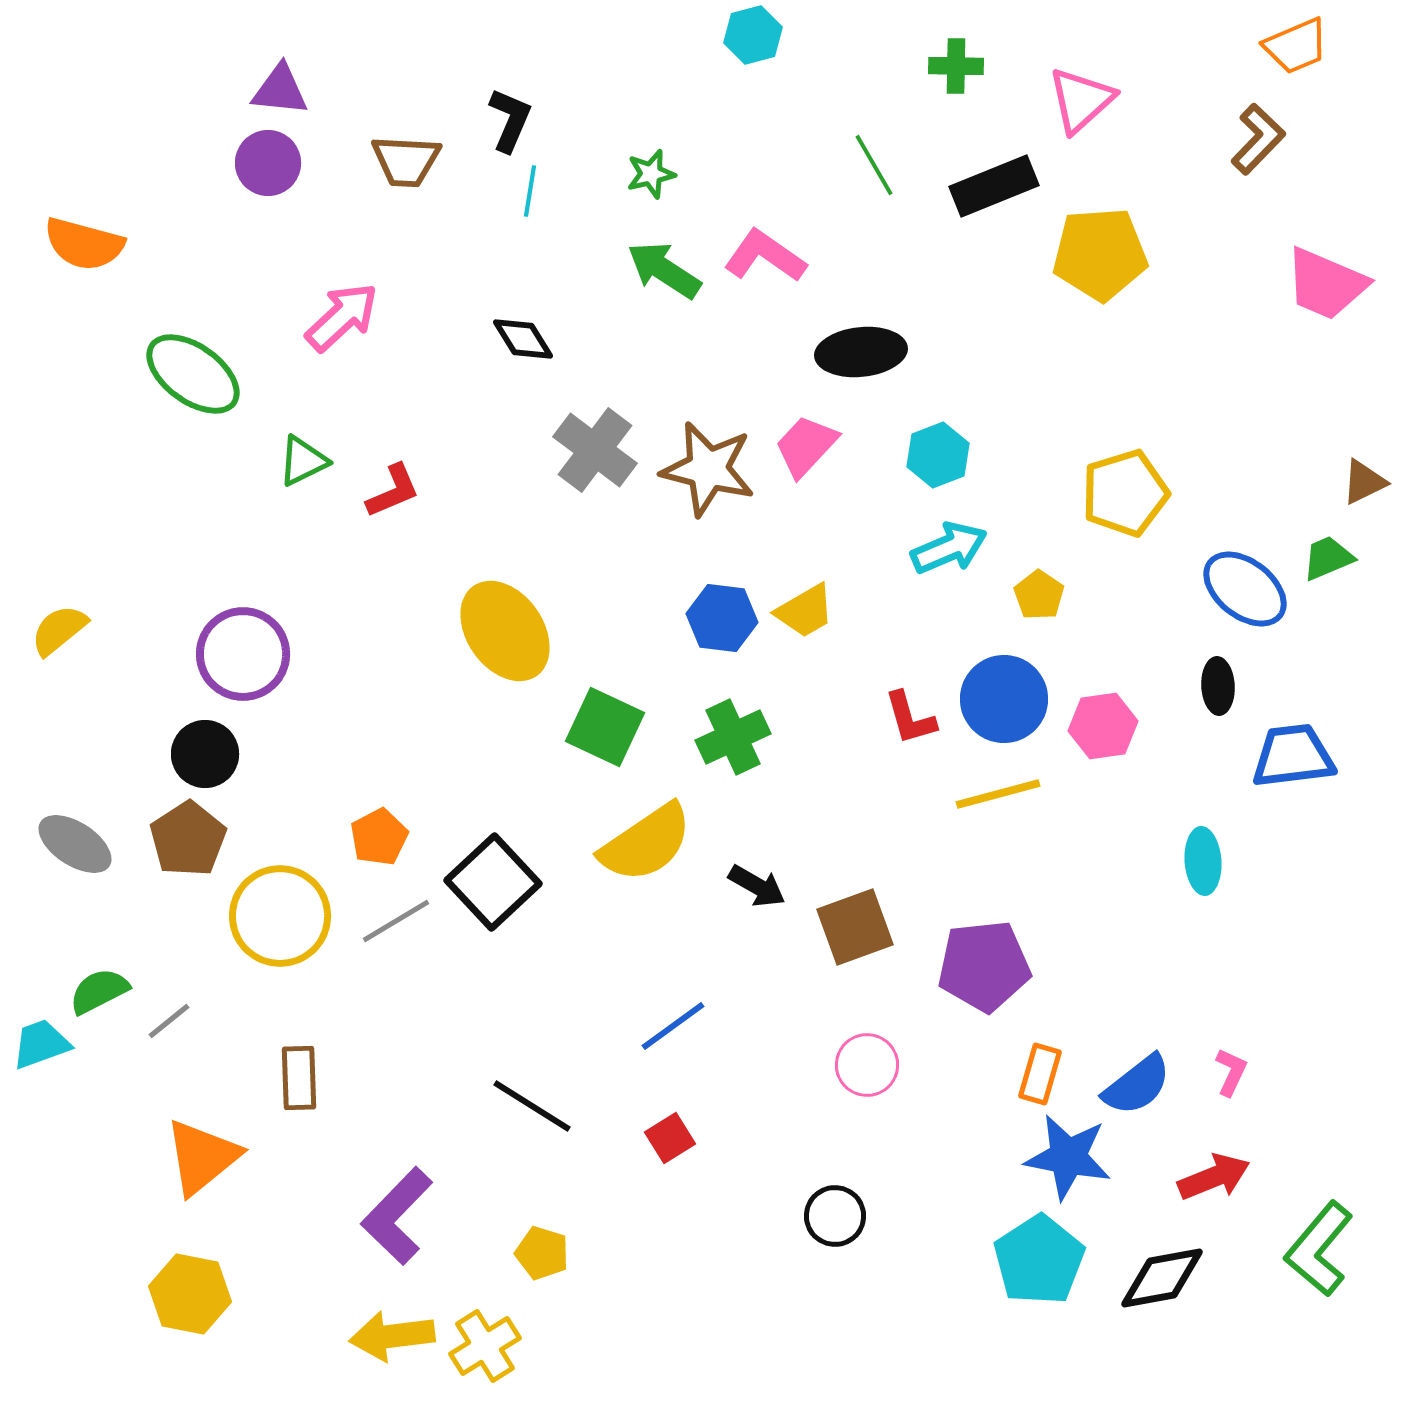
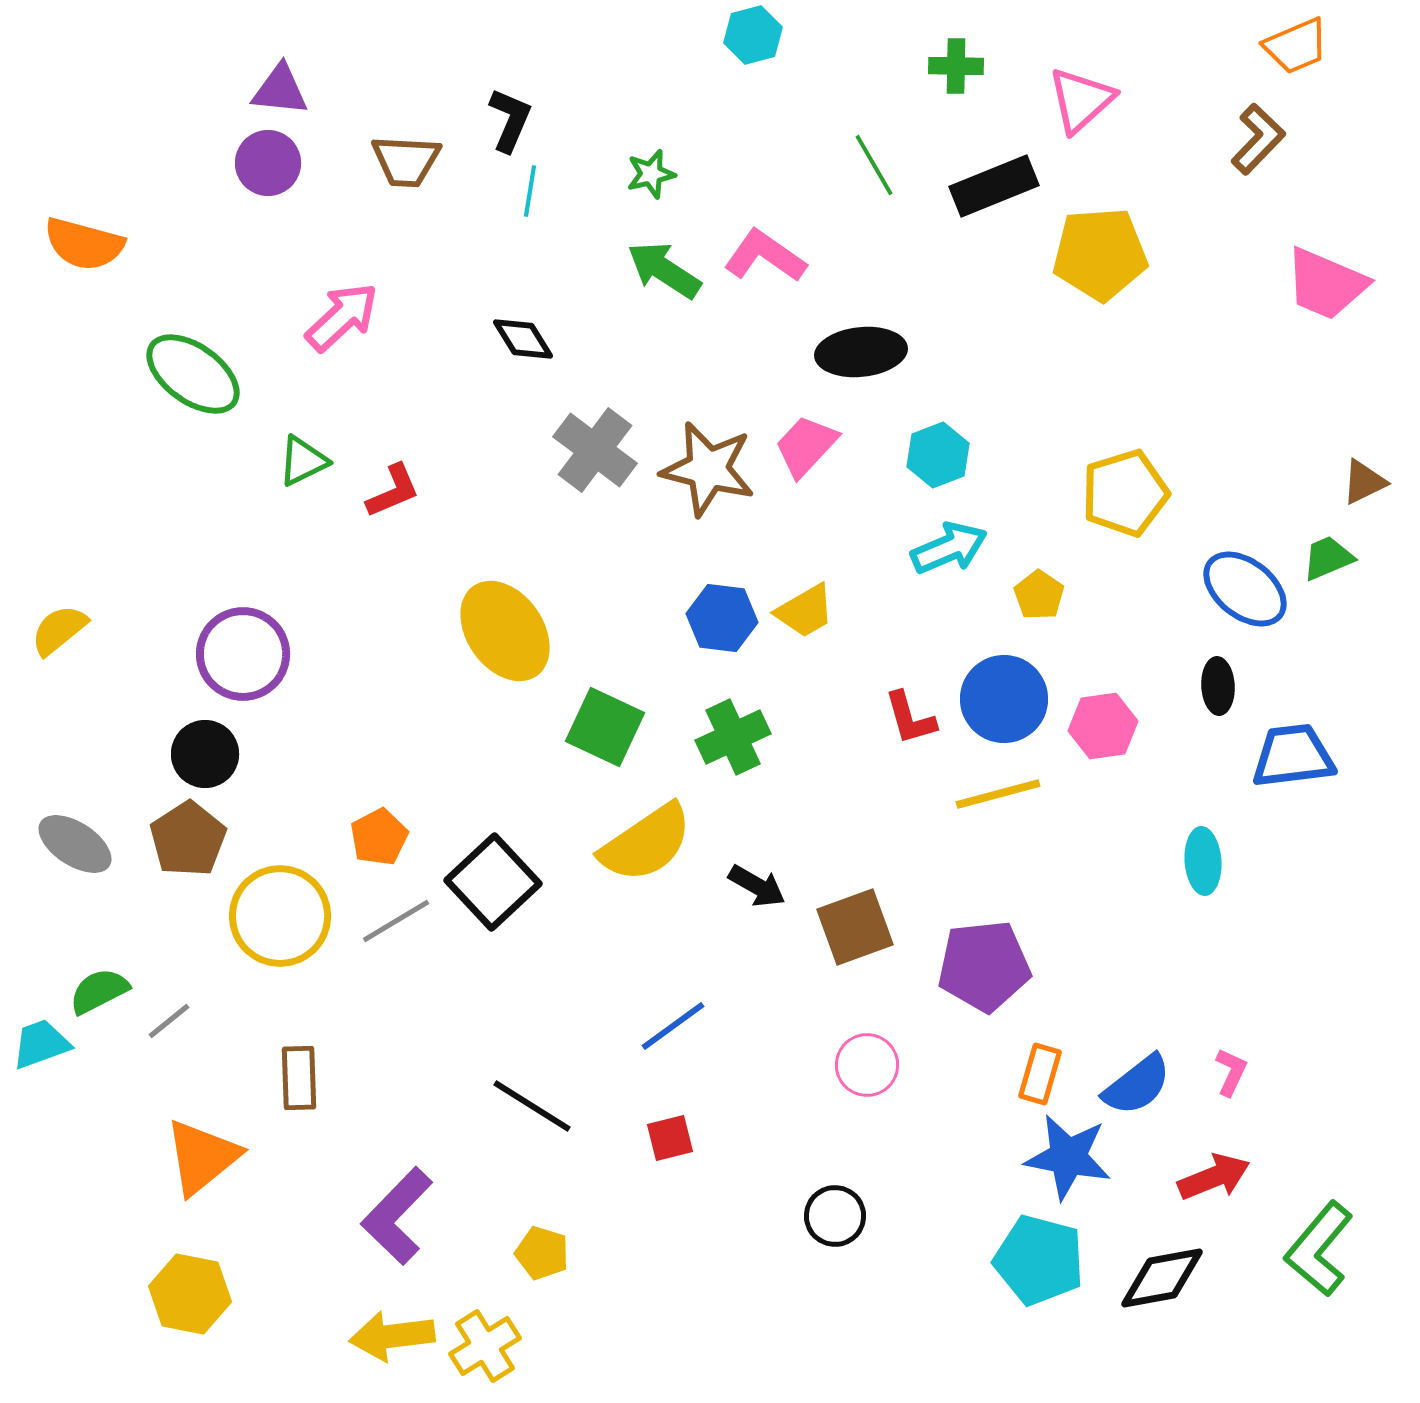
red square at (670, 1138): rotated 18 degrees clockwise
cyan pentagon at (1039, 1260): rotated 24 degrees counterclockwise
